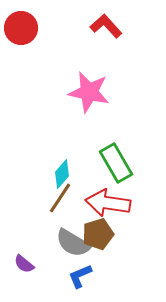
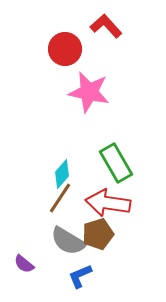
red circle: moved 44 px right, 21 px down
gray semicircle: moved 5 px left, 2 px up
